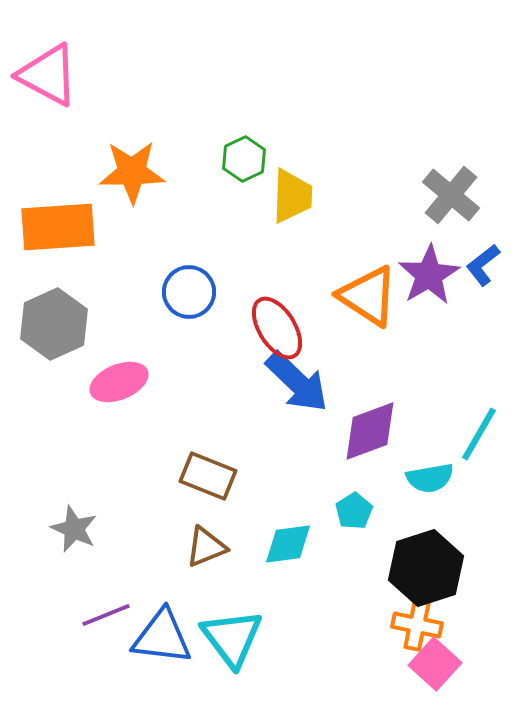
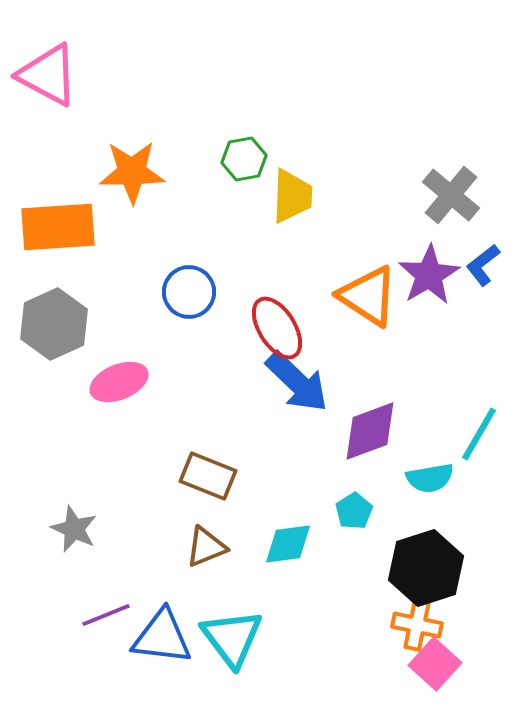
green hexagon: rotated 15 degrees clockwise
